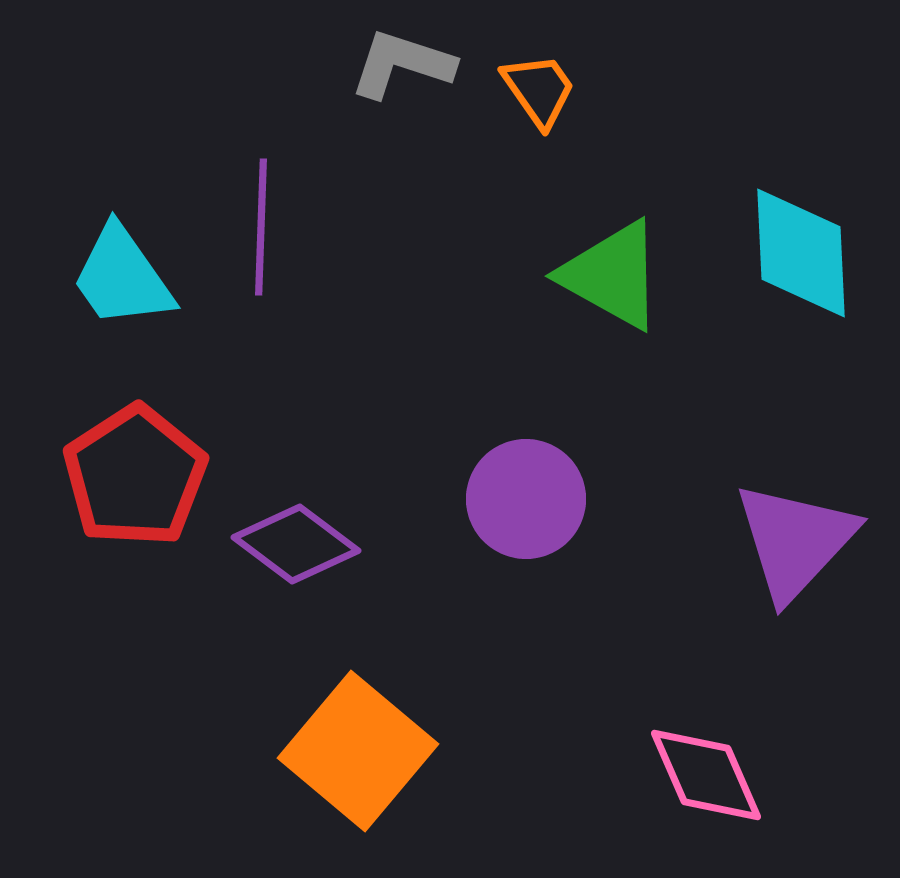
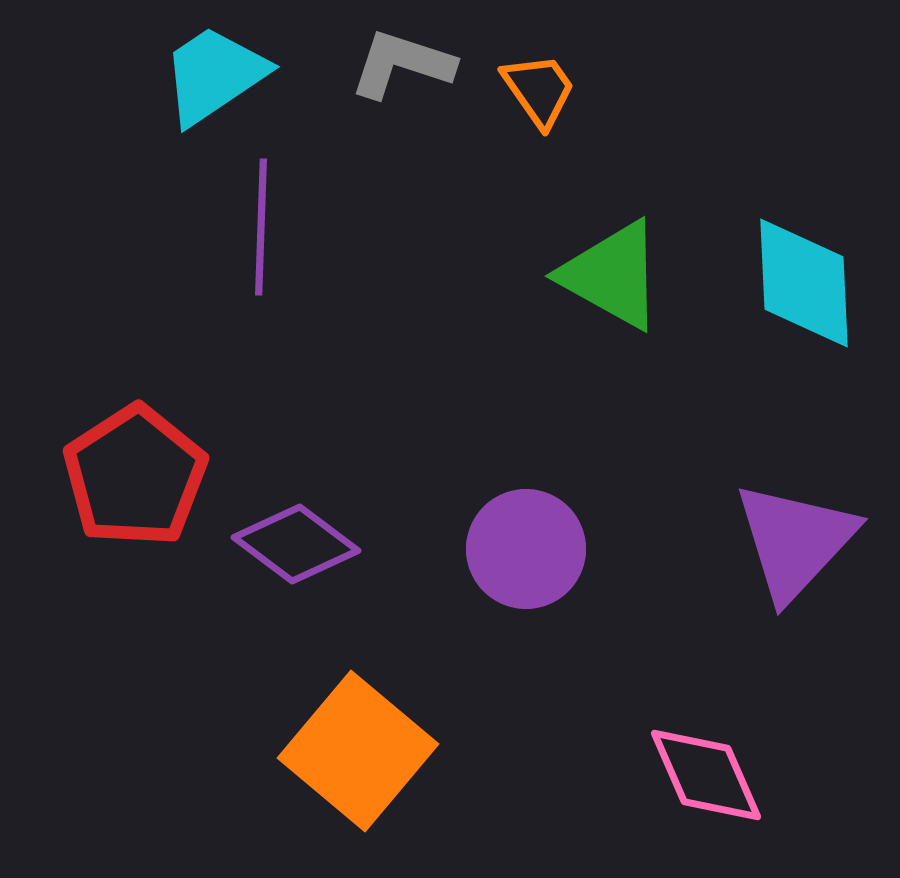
cyan diamond: moved 3 px right, 30 px down
cyan trapezoid: moved 92 px right, 202 px up; rotated 91 degrees clockwise
purple circle: moved 50 px down
